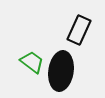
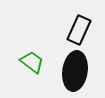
black ellipse: moved 14 px right
